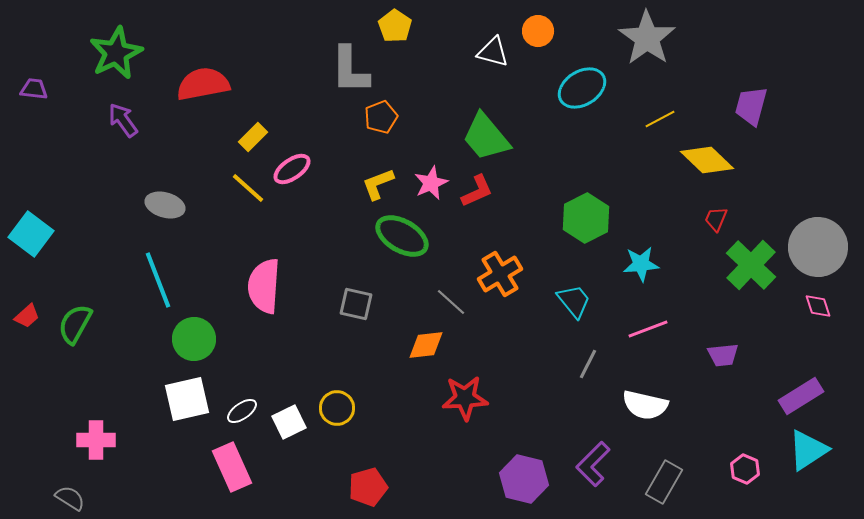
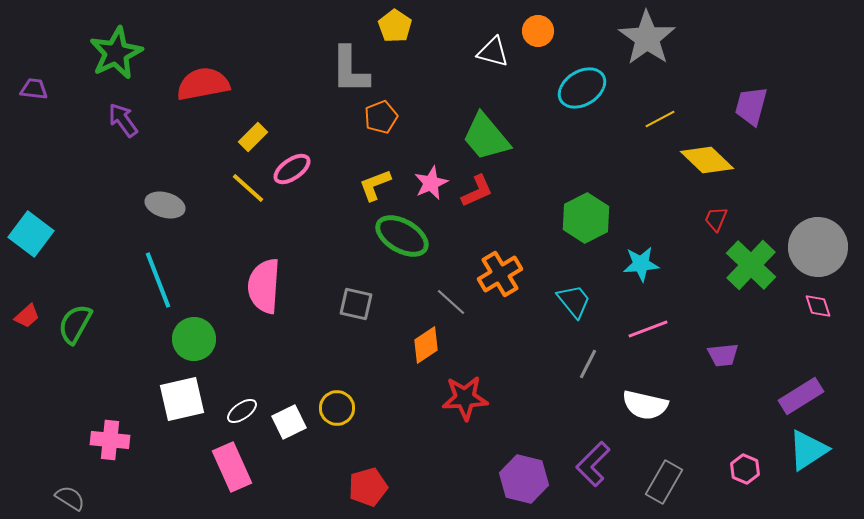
yellow L-shape at (378, 184): moved 3 px left, 1 px down
orange diamond at (426, 345): rotated 27 degrees counterclockwise
white square at (187, 399): moved 5 px left
pink cross at (96, 440): moved 14 px right; rotated 6 degrees clockwise
